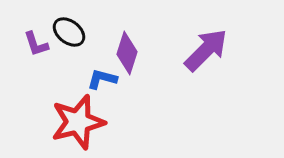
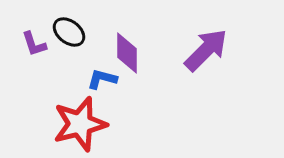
purple L-shape: moved 2 px left
purple diamond: rotated 18 degrees counterclockwise
red star: moved 2 px right, 2 px down
